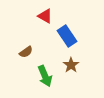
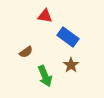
red triangle: rotated 21 degrees counterclockwise
blue rectangle: moved 1 px right, 1 px down; rotated 20 degrees counterclockwise
